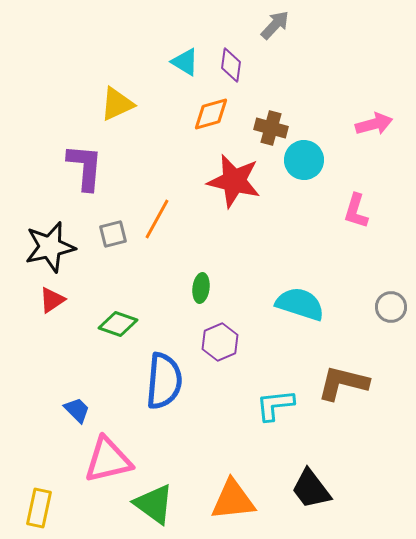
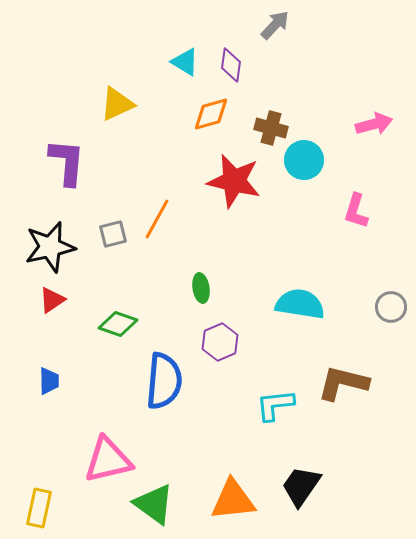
purple L-shape: moved 18 px left, 5 px up
green ellipse: rotated 16 degrees counterclockwise
cyan semicircle: rotated 9 degrees counterclockwise
blue trapezoid: moved 28 px left, 29 px up; rotated 44 degrees clockwise
black trapezoid: moved 10 px left, 3 px up; rotated 72 degrees clockwise
